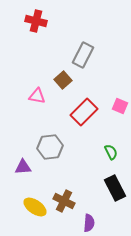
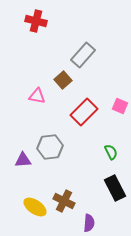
gray rectangle: rotated 15 degrees clockwise
purple triangle: moved 7 px up
